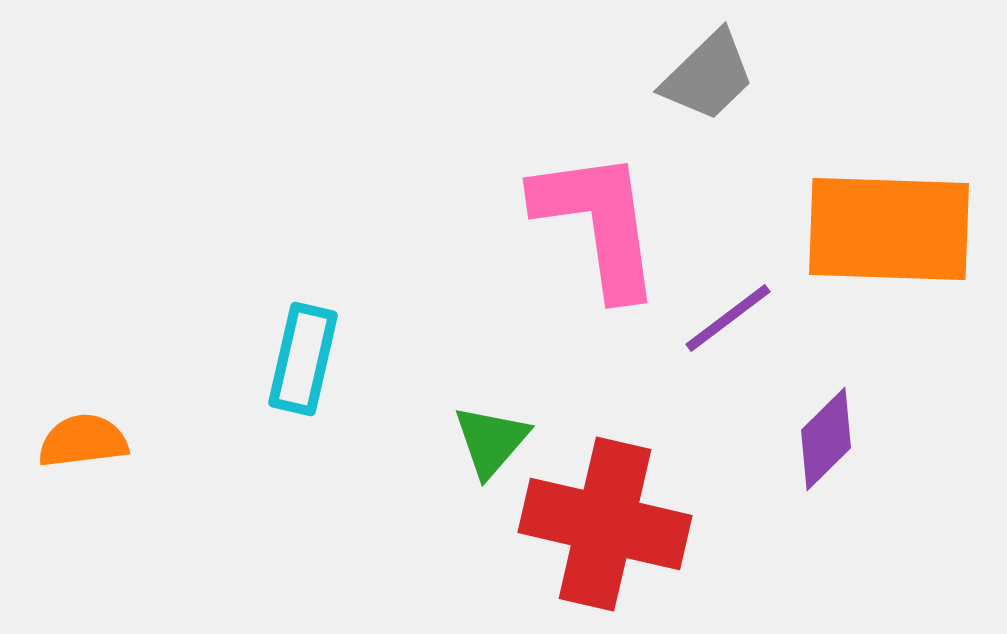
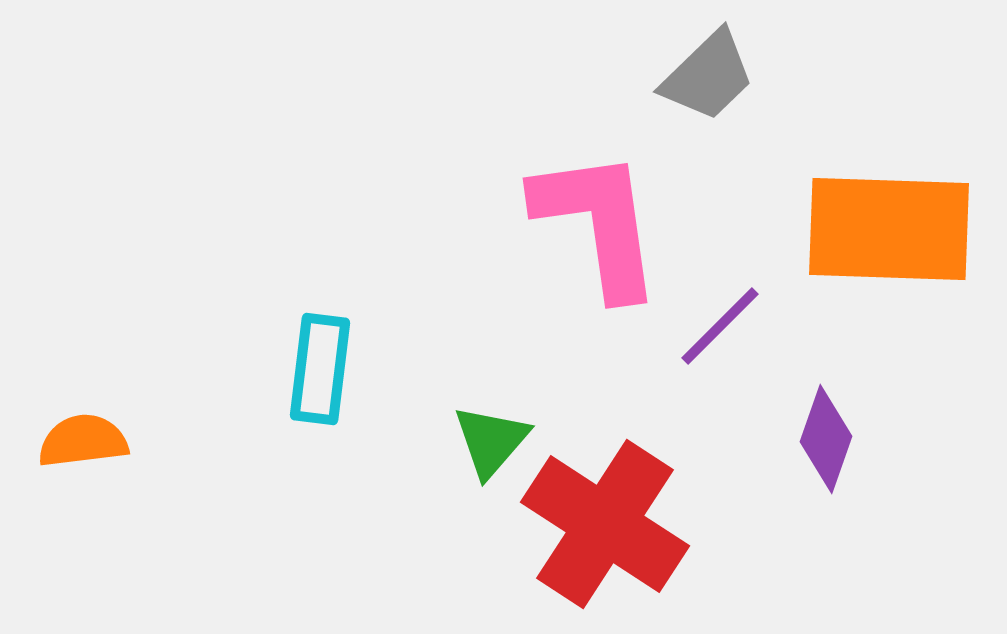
purple line: moved 8 px left, 8 px down; rotated 8 degrees counterclockwise
cyan rectangle: moved 17 px right, 10 px down; rotated 6 degrees counterclockwise
purple diamond: rotated 26 degrees counterclockwise
red cross: rotated 20 degrees clockwise
